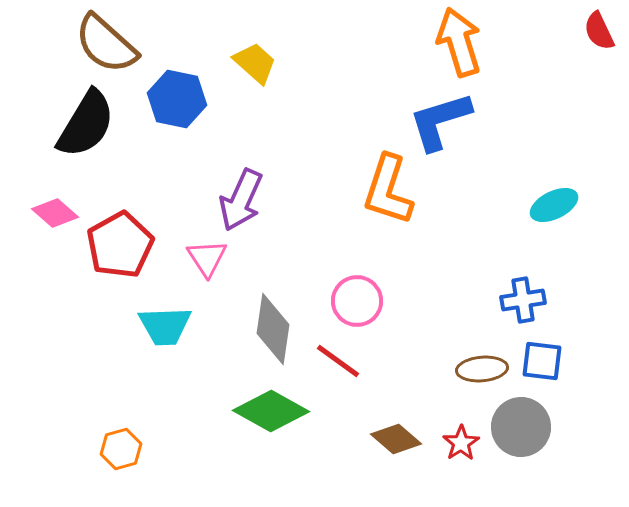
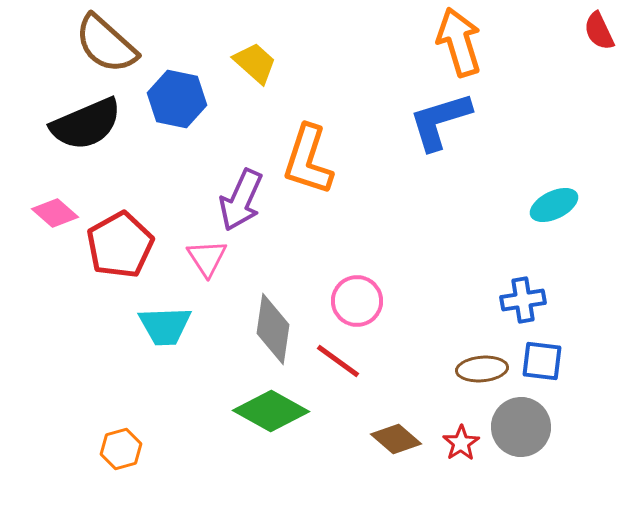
black semicircle: rotated 36 degrees clockwise
orange L-shape: moved 80 px left, 30 px up
